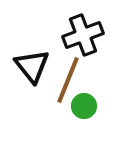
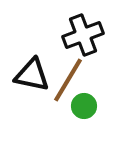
black triangle: moved 9 px down; rotated 39 degrees counterclockwise
brown line: rotated 9 degrees clockwise
